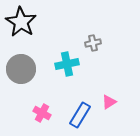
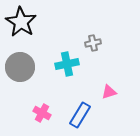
gray circle: moved 1 px left, 2 px up
pink triangle: moved 10 px up; rotated 14 degrees clockwise
